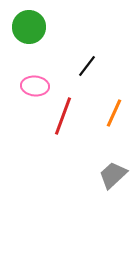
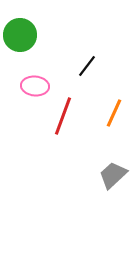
green circle: moved 9 px left, 8 px down
